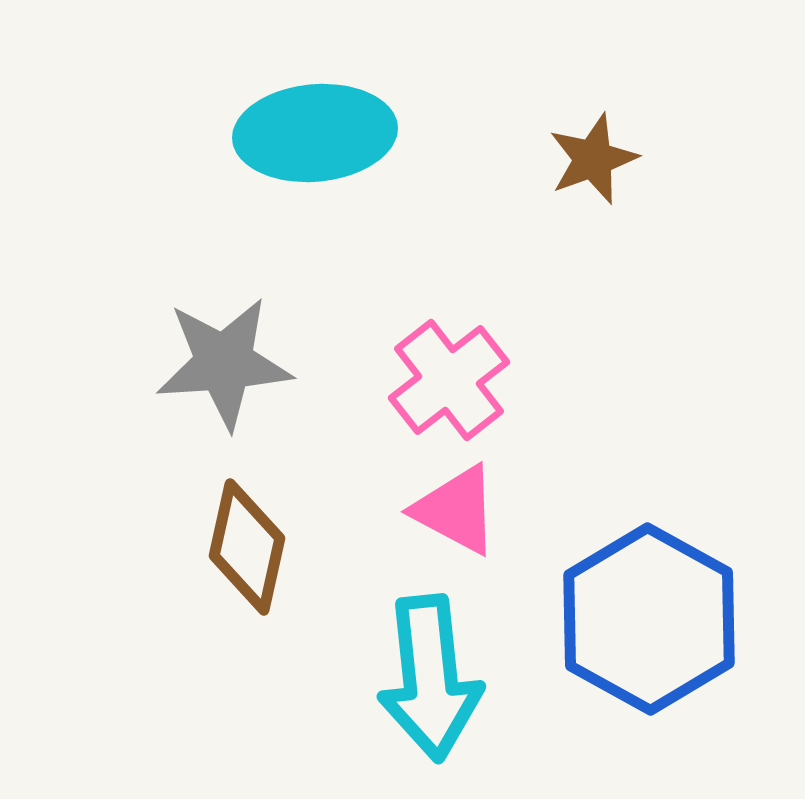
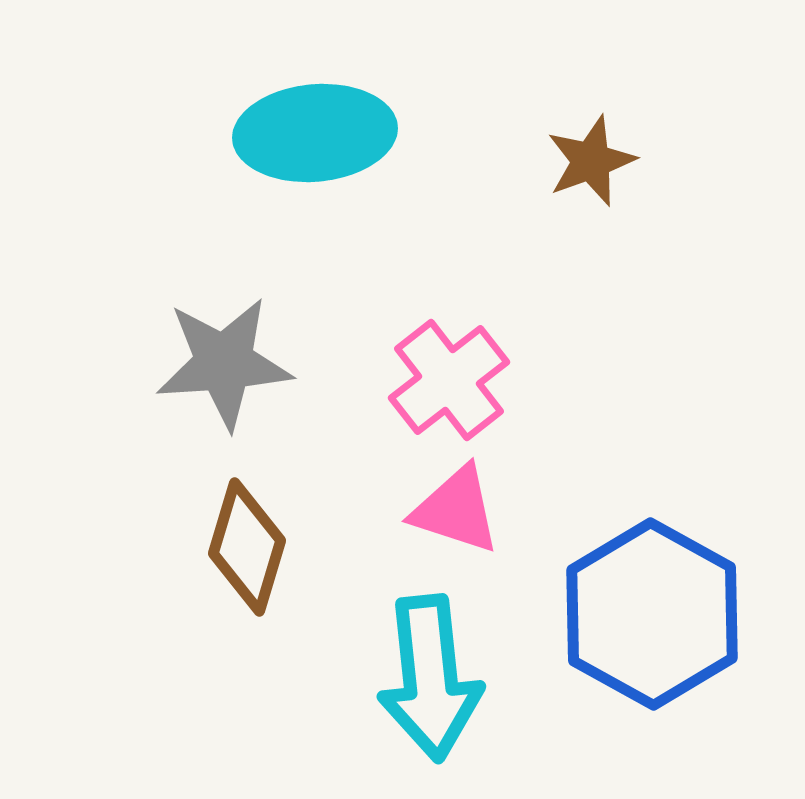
brown star: moved 2 px left, 2 px down
pink triangle: rotated 10 degrees counterclockwise
brown diamond: rotated 4 degrees clockwise
blue hexagon: moved 3 px right, 5 px up
